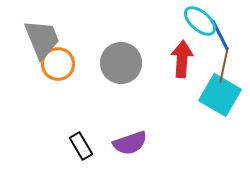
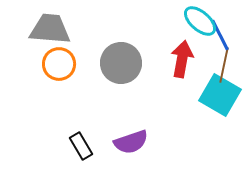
gray trapezoid: moved 8 px right, 10 px up; rotated 63 degrees counterclockwise
red arrow: rotated 6 degrees clockwise
orange circle: moved 1 px right
purple semicircle: moved 1 px right, 1 px up
